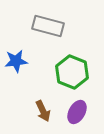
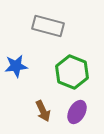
blue star: moved 5 px down
